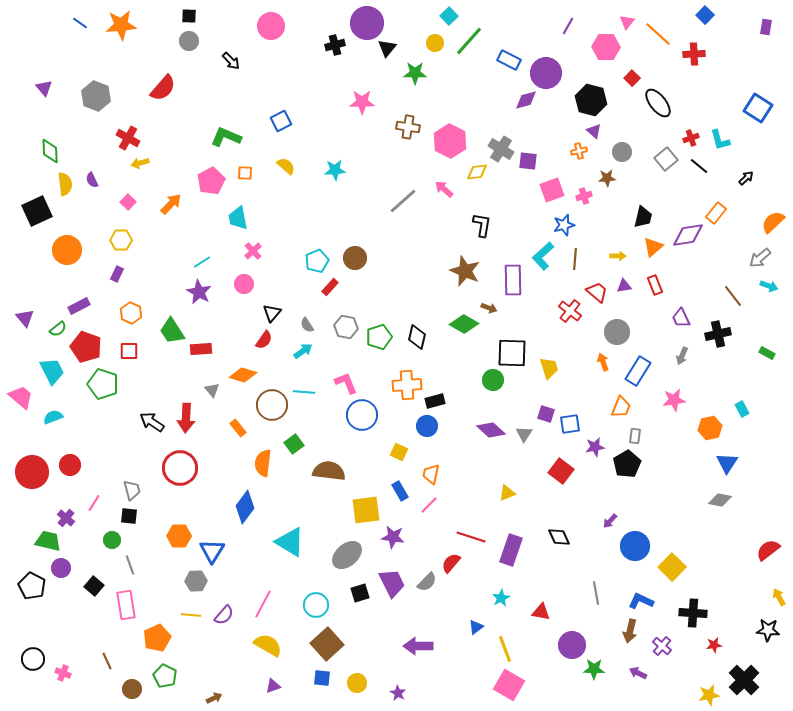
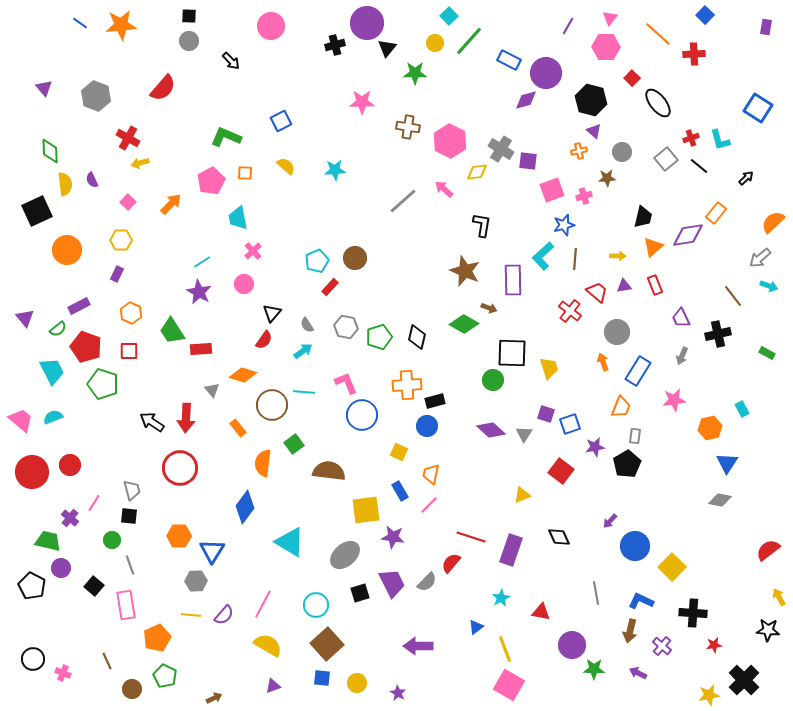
pink triangle at (627, 22): moved 17 px left, 4 px up
pink trapezoid at (21, 397): moved 23 px down
blue square at (570, 424): rotated 10 degrees counterclockwise
yellow triangle at (507, 493): moved 15 px right, 2 px down
purple cross at (66, 518): moved 4 px right
gray ellipse at (347, 555): moved 2 px left
